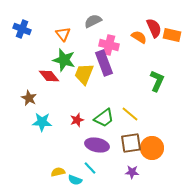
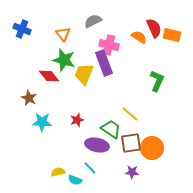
green trapezoid: moved 7 px right, 11 px down; rotated 110 degrees counterclockwise
